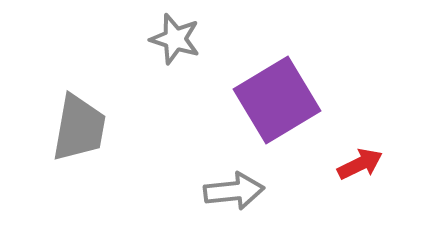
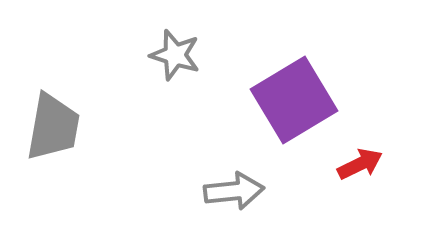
gray star: moved 16 px down
purple square: moved 17 px right
gray trapezoid: moved 26 px left, 1 px up
